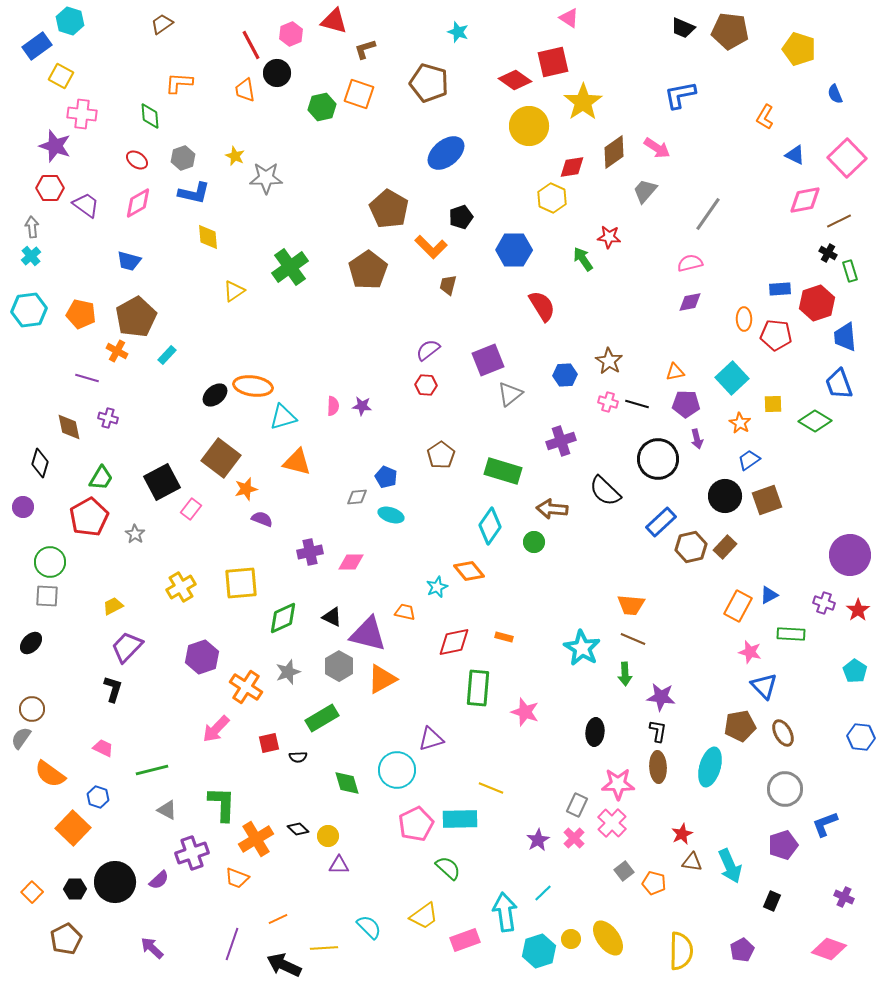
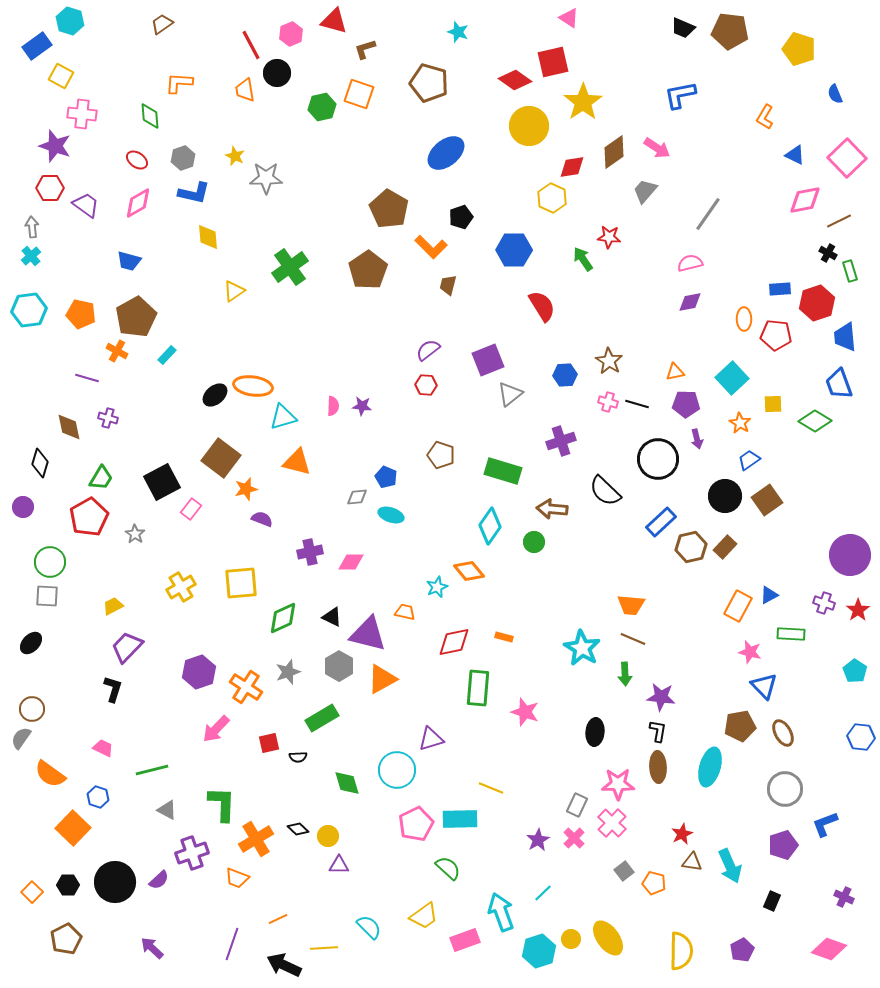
brown pentagon at (441, 455): rotated 20 degrees counterclockwise
brown square at (767, 500): rotated 16 degrees counterclockwise
purple hexagon at (202, 657): moved 3 px left, 15 px down
black hexagon at (75, 889): moved 7 px left, 4 px up
cyan arrow at (505, 912): moved 4 px left; rotated 12 degrees counterclockwise
